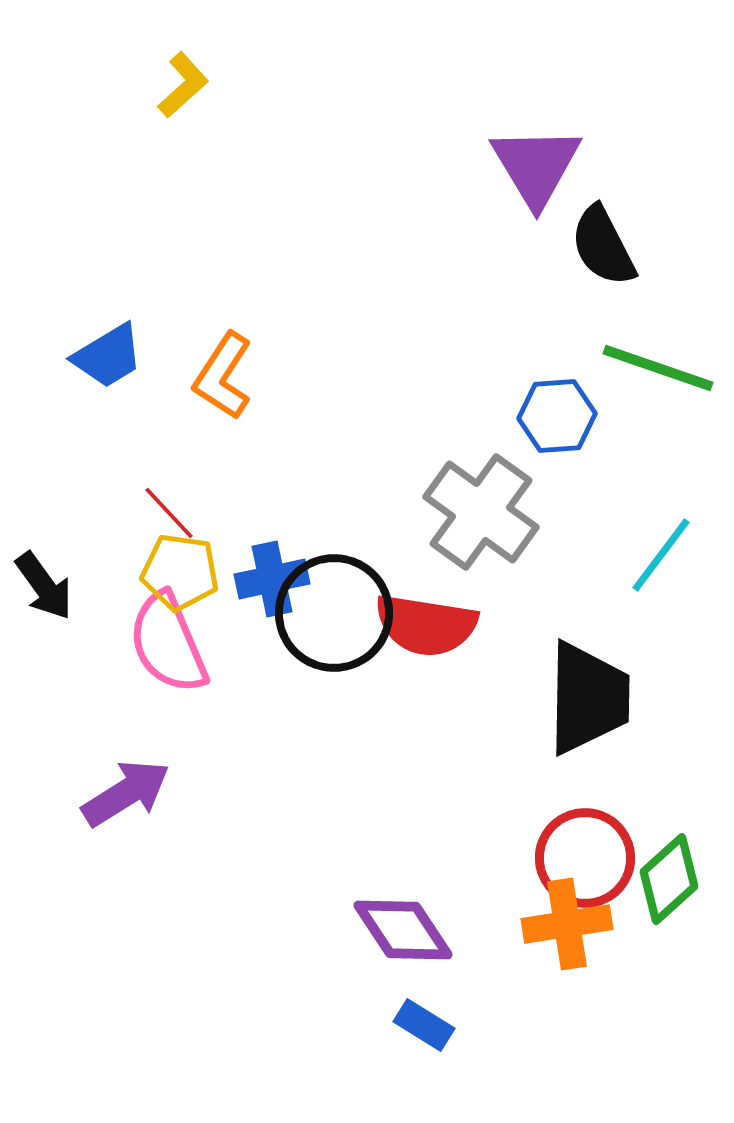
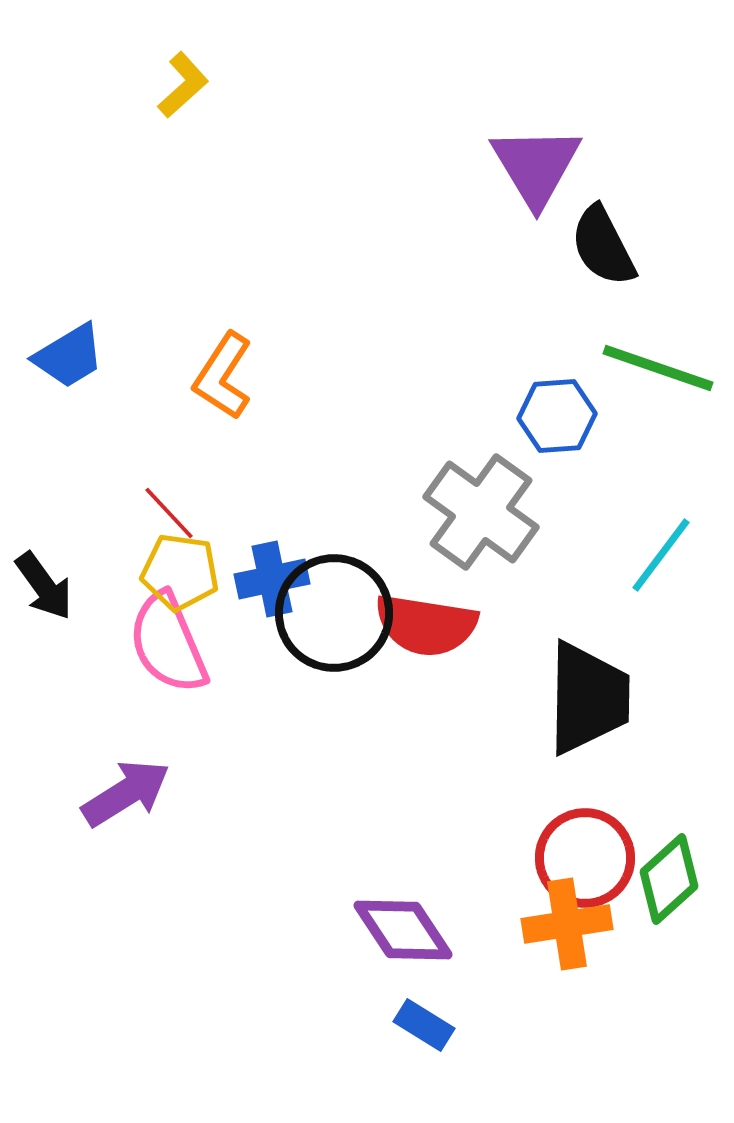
blue trapezoid: moved 39 px left
